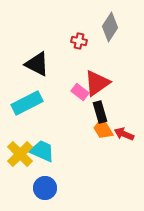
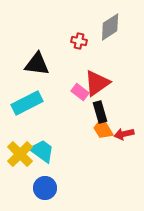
gray diamond: rotated 24 degrees clockwise
black triangle: rotated 20 degrees counterclockwise
red arrow: rotated 36 degrees counterclockwise
cyan trapezoid: rotated 12 degrees clockwise
